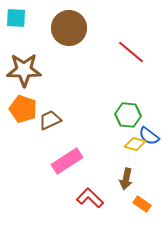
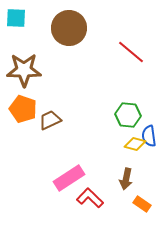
blue semicircle: rotated 45 degrees clockwise
pink rectangle: moved 2 px right, 17 px down
